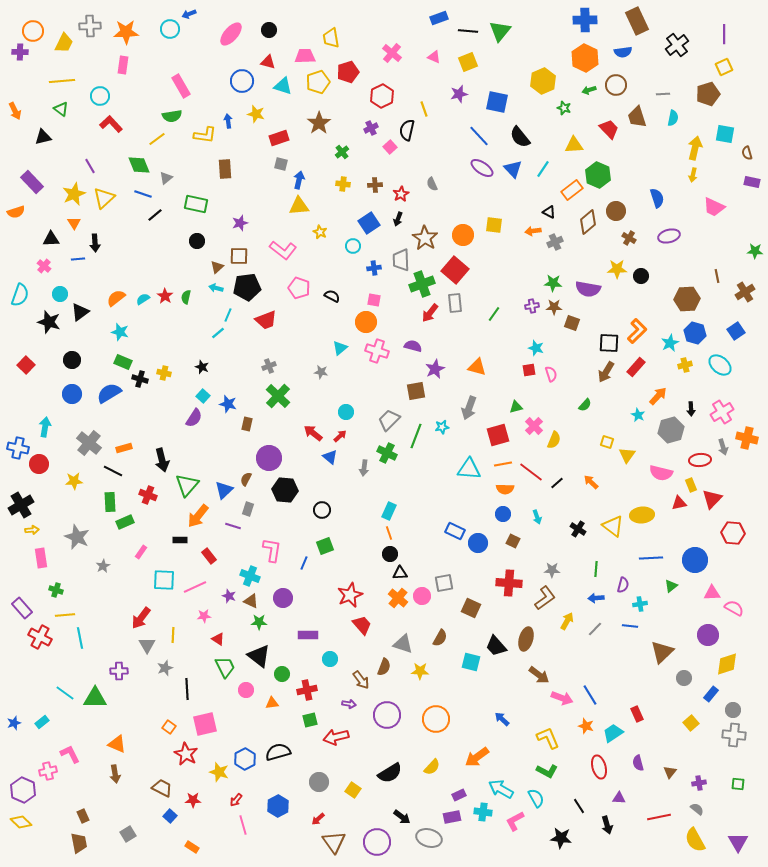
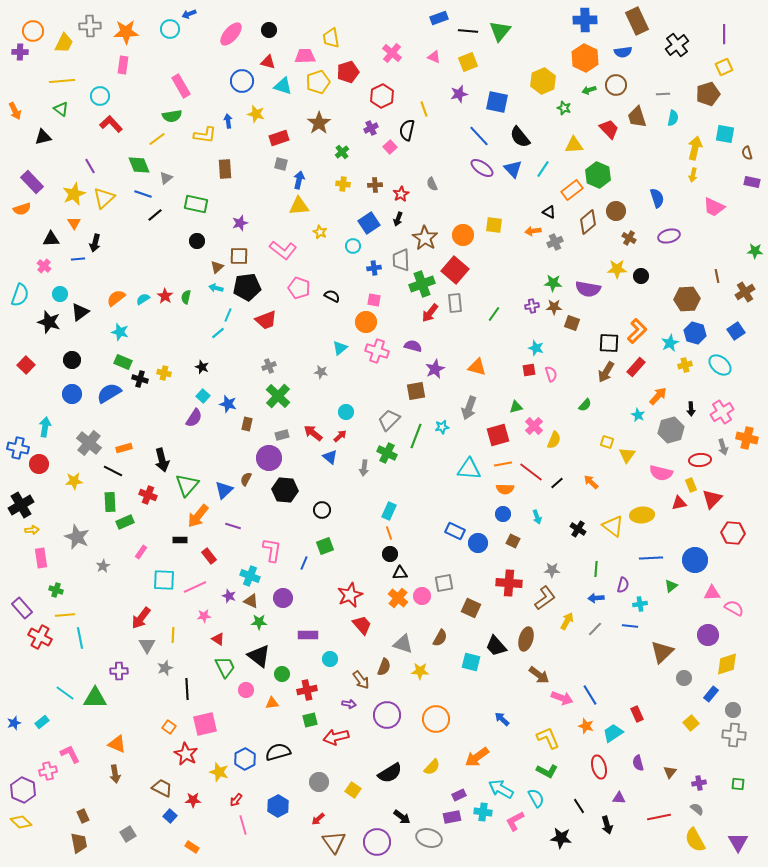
orange semicircle at (16, 212): moved 6 px right, 3 px up
black arrow at (95, 243): rotated 18 degrees clockwise
gray rectangle at (248, 509): moved 34 px right, 74 px up; rotated 56 degrees clockwise
